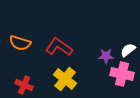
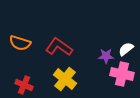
white semicircle: moved 2 px left, 1 px up
